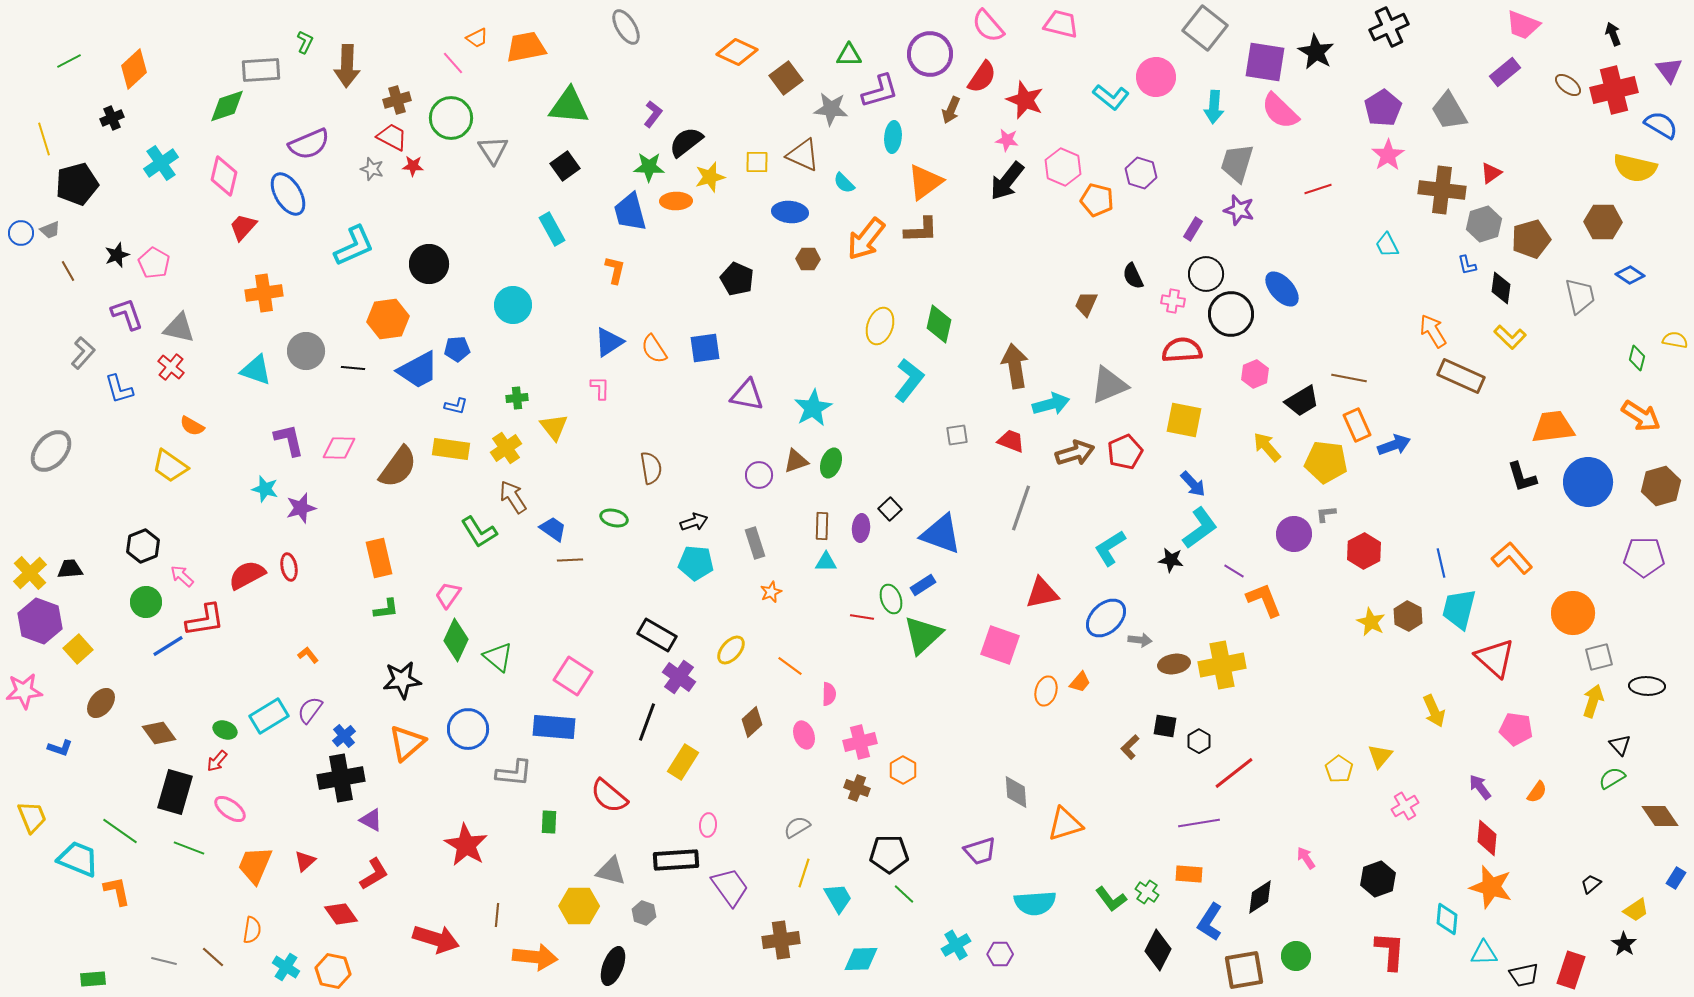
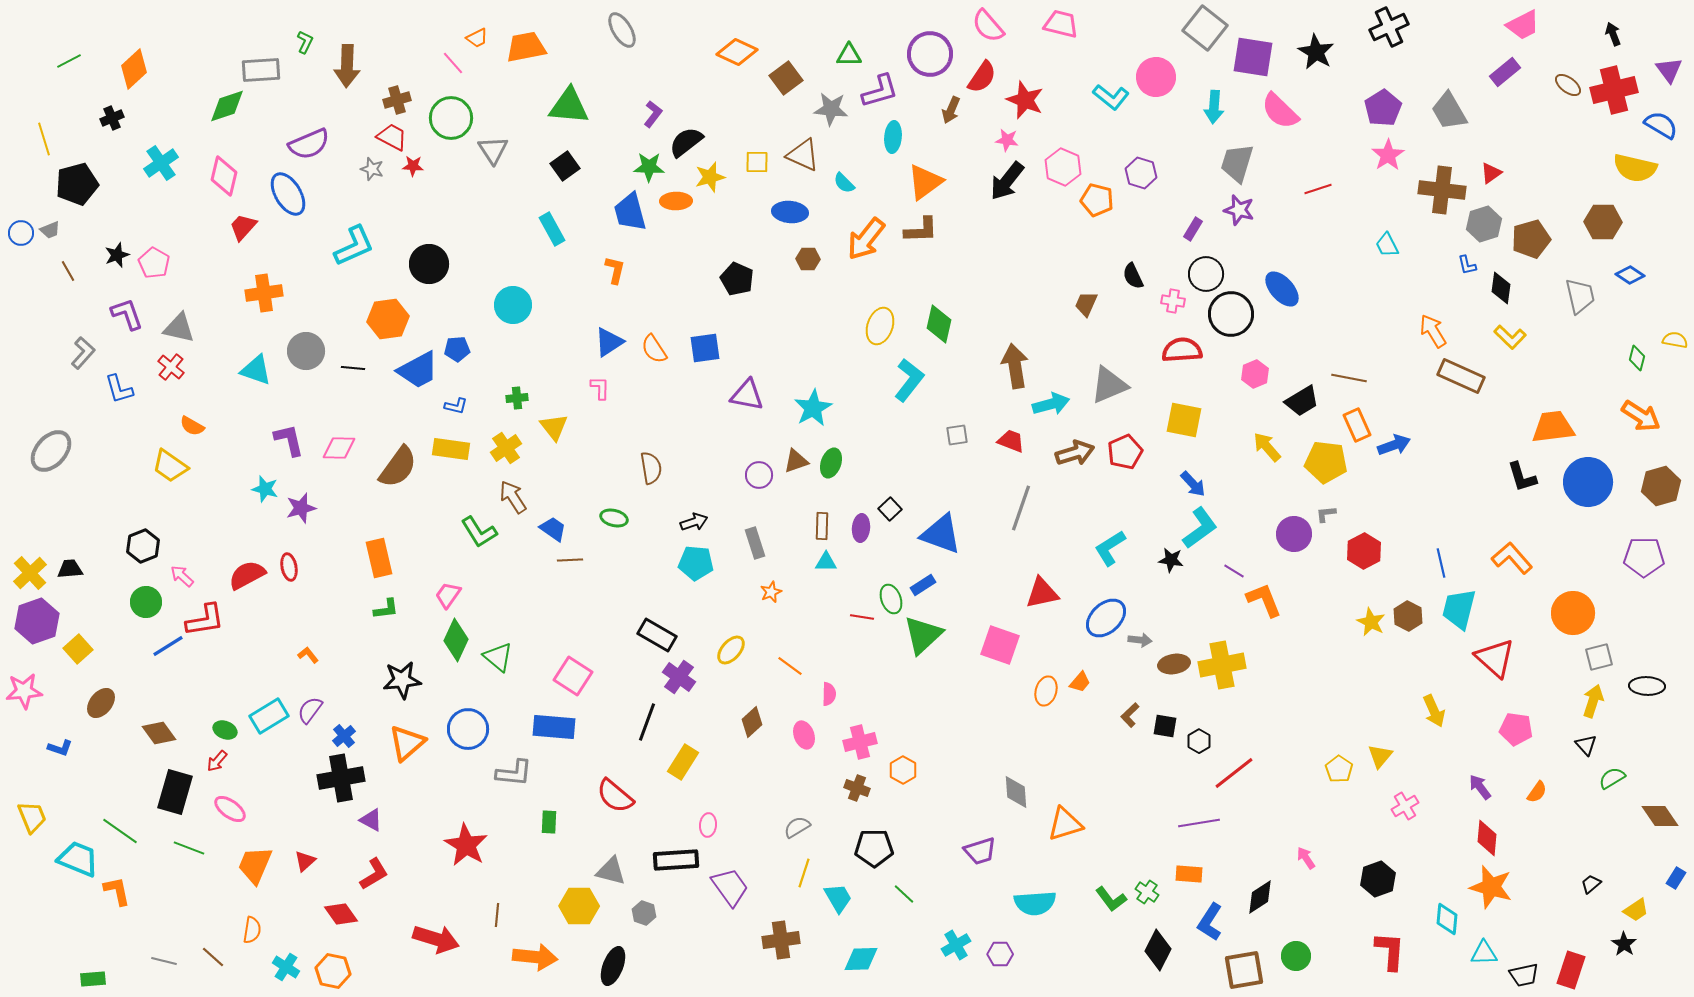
pink trapezoid at (1523, 25): rotated 48 degrees counterclockwise
gray ellipse at (626, 27): moved 4 px left, 3 px down
purple square at (1265, 62): moved 12 px left, 5 px up
purple hexagon at (40, 621): moved 3 px left; rotated 21 degrees clockwise
black triangle at (1620, 745): moved 34 px left
brown L-shape at (1130, 747): moved 32 px up
red semicircle at (609, 796): moved 6 px right
black pentagon at (889, 854): moved 15 px left, 6 px up
